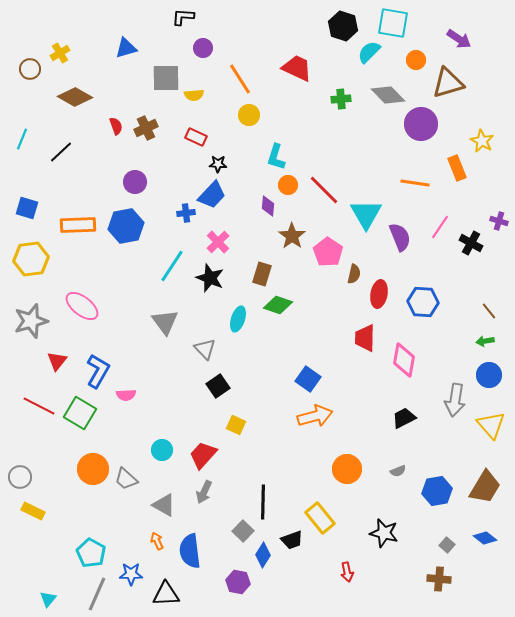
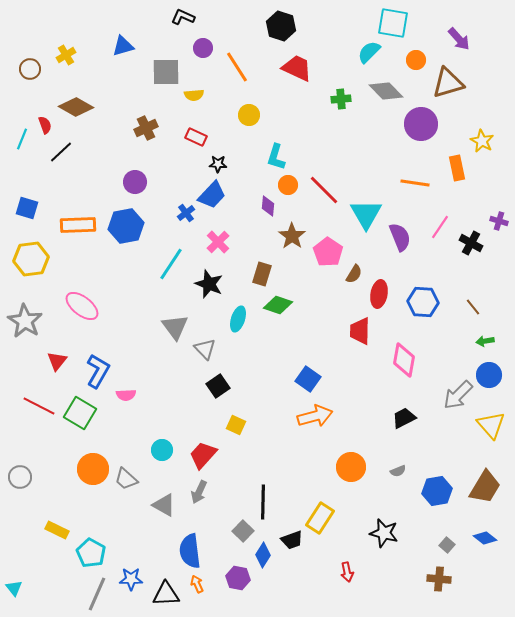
black L-shape at (183, 17): rotated 20 degrees clockwise
black hexagon at (343, 26): moved 62 px left
purple arrow at (459, 39): rotated 15 degrees clockwise
blue triangle at (126, 48): moved 3 px left, 2 px up
yellow cross at (60, 53): moved 6 px right, 2 px down
gray square at (166, 78): moved 6 px up
orange line at (240, 79): moved 3 px left, 12 px up
gray diamond at (388, 95): moved 2 px left, 4 px up
brown diamond at (75, 97): moved 1 px right, 10 px down
red semicircle at (116, 126): moved 71 px left, 1 px up
orange rectangle at (457, 168): rotated 10 degrees clockwise
blue cross at (186, 213): rotated 30 degrees counterclockwise
cyan line at (172, 266): moved 1 px left, 2 px up
brown semicircle at (354, 274): rotated 18 degrees clockwise
black star at (210, 278): moved 1 px left, 6 px down
brown line at (489, 311): moved 16 px left, 4 px up
gray star at (31, 321): moved 6 px left; rotated 24 degrees counterclockwise
gray triangle at (165, 322): moved 10 px right, 5 px down
red trapezoid at (365, 338): moved 5 px left, 7 px up
gray arrow at (455, 400): moved 3 px right, 5 px up; rotated 36 degrees clockwise
orange circle at (347, 469): moved 4 px right, 2 px up
gray arrow at (204, 492): moved 5 px left
yellow rectangle at (33, 511): moved 24 px right, 19 px down
yellow rectangle at (320, 518): rotated 72 degrees clockwise
orange arrow at (157, 541): moved 40 px right, 43 px down
blue star at (131, 574): moved 5 px down
purple hexagon at (238, 582): moved 4 px up
cyan triangle at (48, 599): moved 34 px left, 11 px up; rotated 18 degrees counterclockwise
